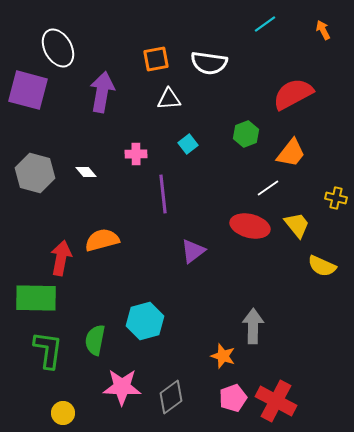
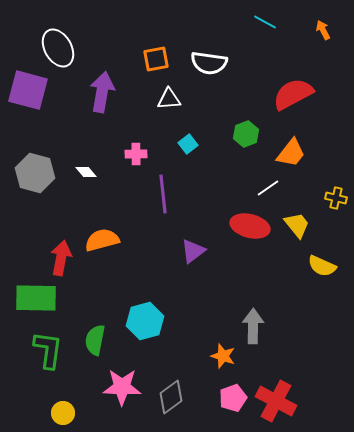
cyan line: moved 2 px up; rotated 65 degrees clockwise
